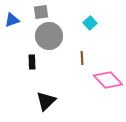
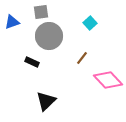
blue triangle: moved 2 px down
brown line: rotated 40 degrees clockwise
black rectangle: rotated 64 degrees counterclockwise
